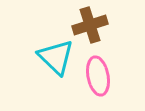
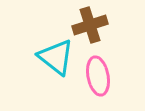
cyan triangle: rotated 6 degrees counterclockwise
